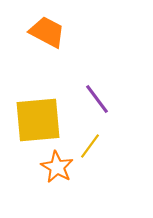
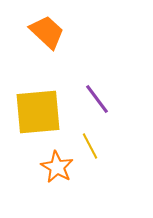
orange trapezoid: rotated 15 degrees clockwise
yellow square: moved 8 px up
yellow line: rotated 64 degrees counterclockwise
